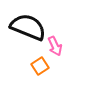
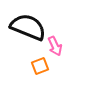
orange square: rotated 12 degrees clockwise
